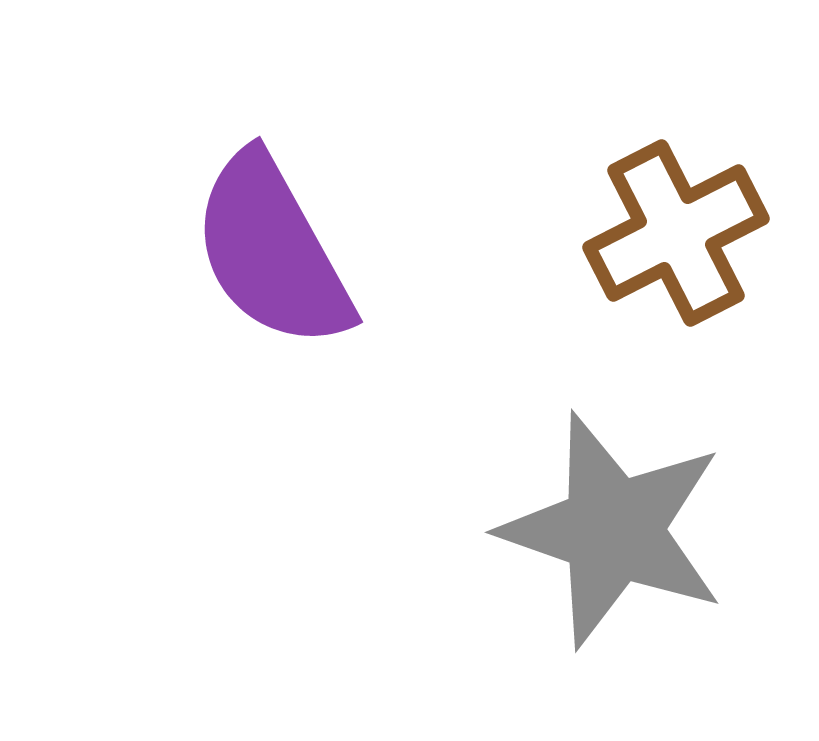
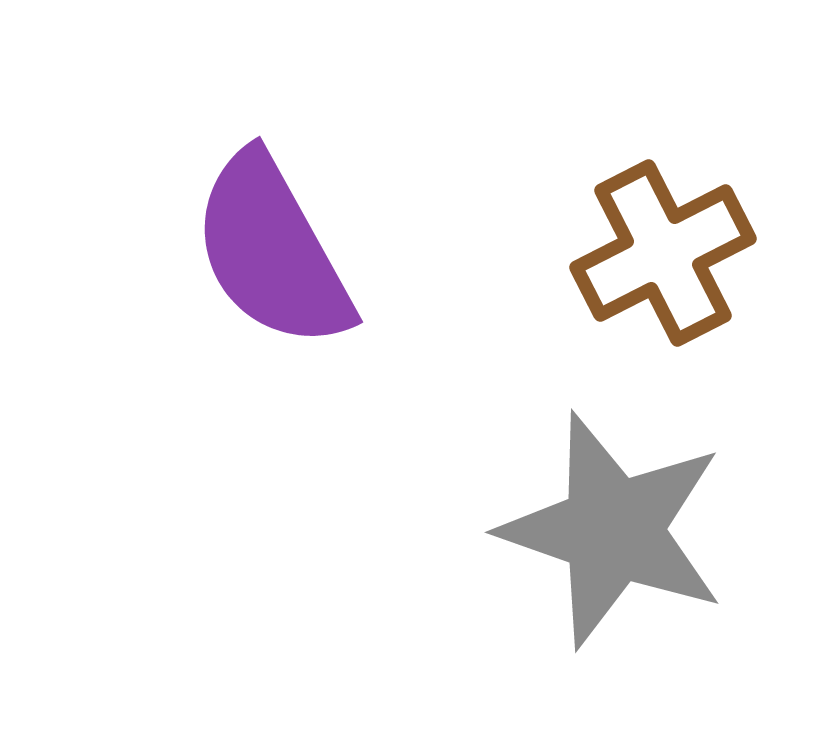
brown cross: moved 13 px left, 20 px down
